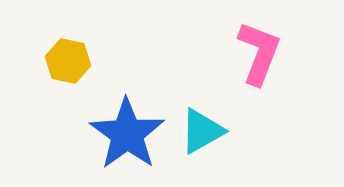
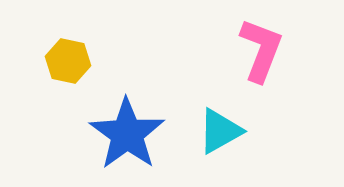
pink L-shape: moved 2 px right, 3 px up
cyan triangle: moved 18 px right
